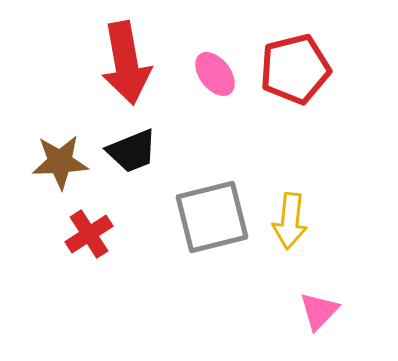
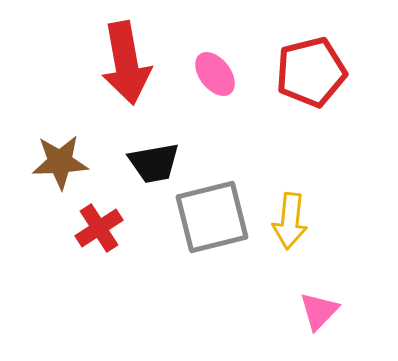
red pentagon: moved 16 px right, 3 px down
black trapezoid: moved 22 px right, 12 px down; rotated 12 degrees clockwise
red cross: moved 10 px right, 6 px up
